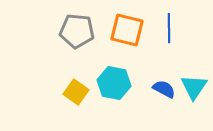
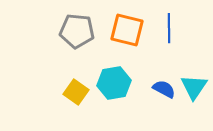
cyan hexagon: rotated 20 degrees counterclockwise
